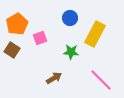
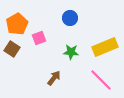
yellow rectangle: moved 10 px right, 13 px down; rotated 40 degrees clockwise
pink square: moved 1 px left
brown square: moved 1 px up
brown arrow: rotated 21 degrees counterclockwise
